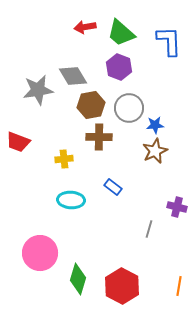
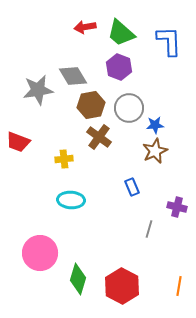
brown cross: rotated 35 degrees clockwise
blue rectangle: moved 19 px right; rotated 30 degrees clockwise
